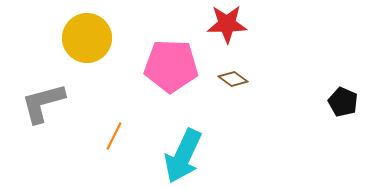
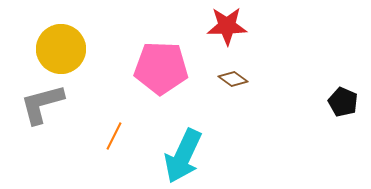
red star: moved 2 px down
yellow circle: moved 26 px left, 11 px down
pink pentagon: moved 10 px left, 2 px down
gray L-shape: moved 1 px left, 1 px down
